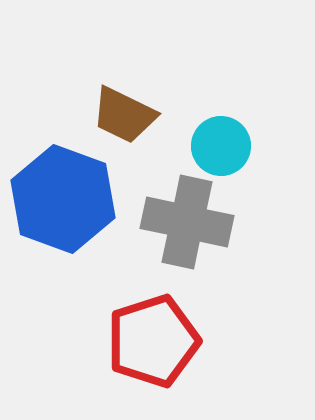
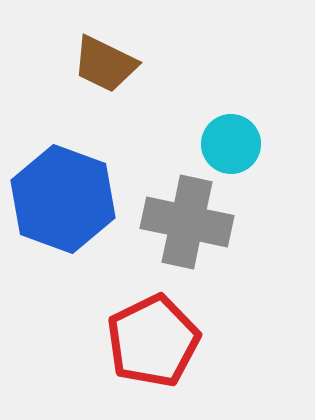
brown trapezoid: moved 19 px left, 51 px up
cyan circle: moved 10 px right, 2 px up
red pentagon: rotated 8 degrees counterclockwise
